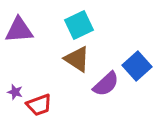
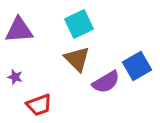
cyan square: moved 1 px up
brown triangle: rotated 12 degrees clockwise
blue square: rotated 12 degrees clockwise
purple semicircle: moved 2 px up; rotated 12 degrees clockwise
purple star: moved 15 px up
